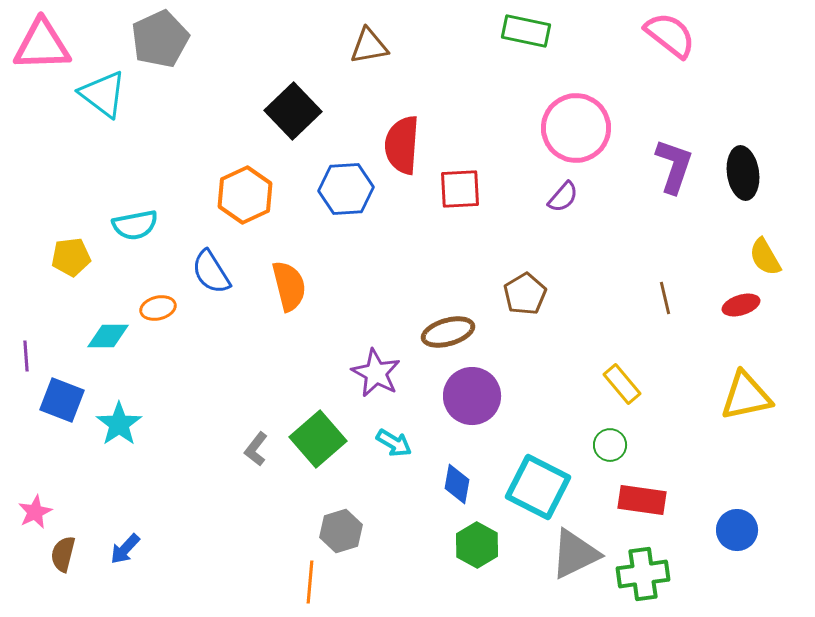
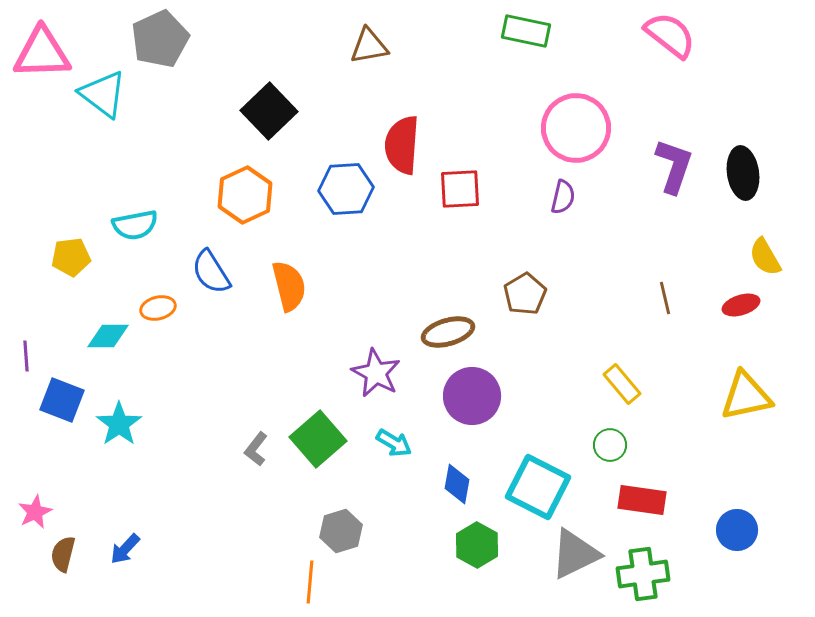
pink triangle at (42, 45): moved 8 px down
black square at (293, 111): moved 24 px left
purple semicircle at (563, 197): rotated 28 degrees counterclockwise
